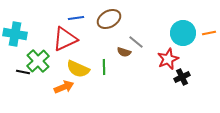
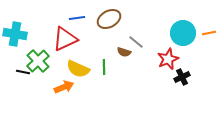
blue line: moved 1 px right
